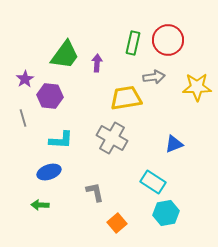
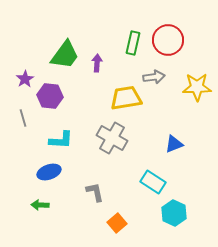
cyan hexagon: moved 8 px right; rotated 25 degrees counterclockwise
